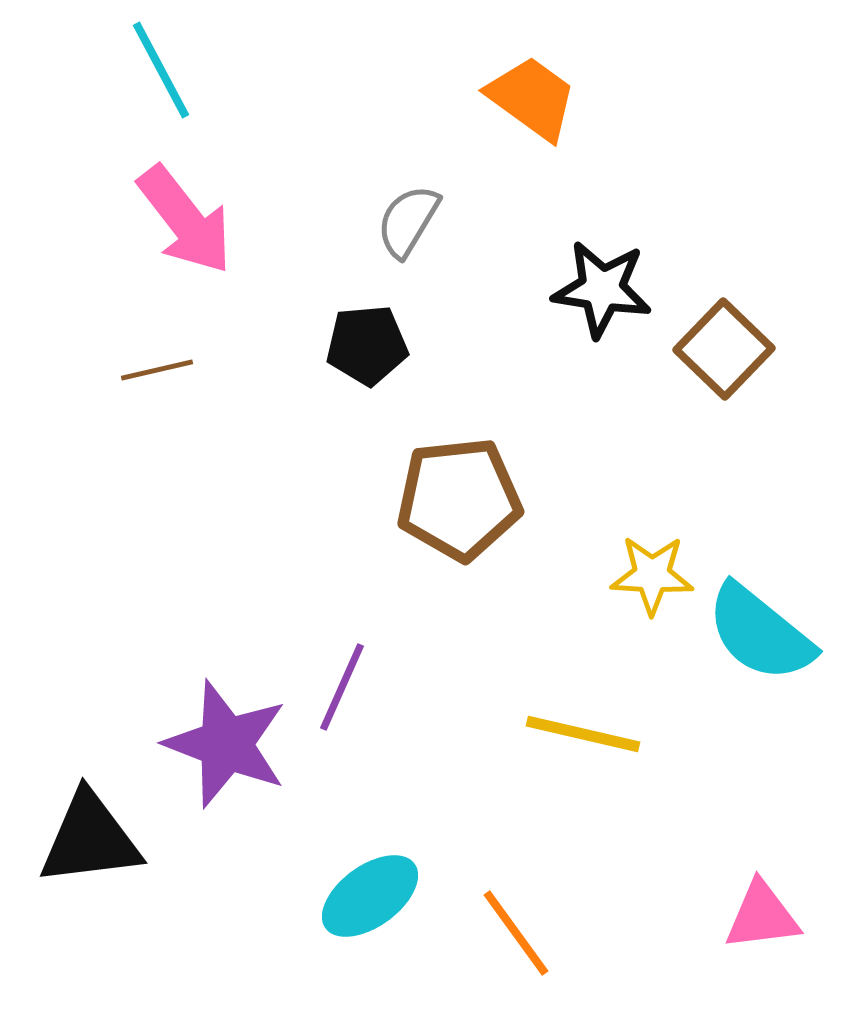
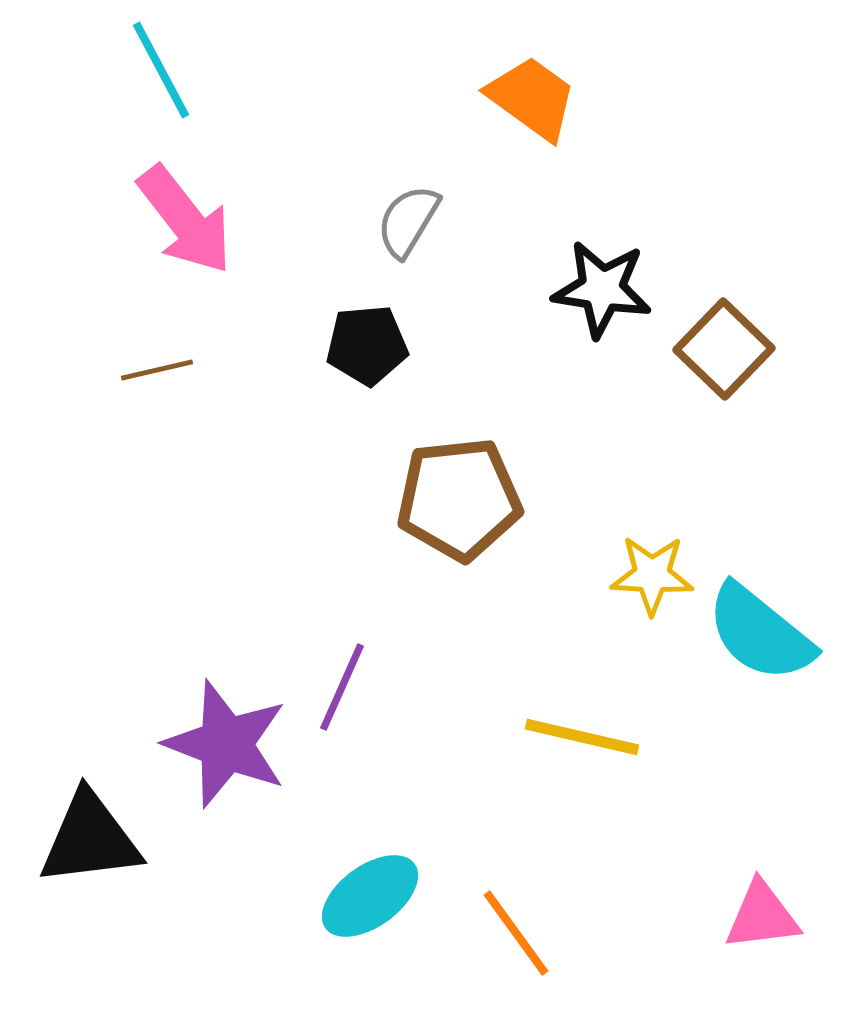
yellow line: moved 1 px left, 3 px down
